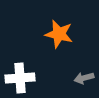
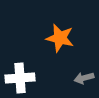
orange star: moved 1 px right, 4 px down
